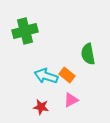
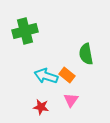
green semicircle: moved 2 px left
pink triangle: rotated 28 degrees counterclockwise
